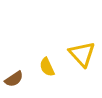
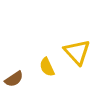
yellow triangle: moved 5 px left, 2 px up
